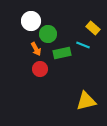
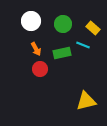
green circle: moved 15 px right, 10 px up
